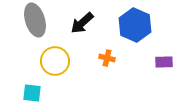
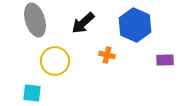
black arrow: moved 1 px right
orange cross: moved 3 px up
purple rectangle: moved 1 px right, 2 px up
